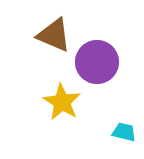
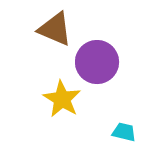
brown triangle: moved 1 px right, 6 px up
yellow star: moved 3 px up
